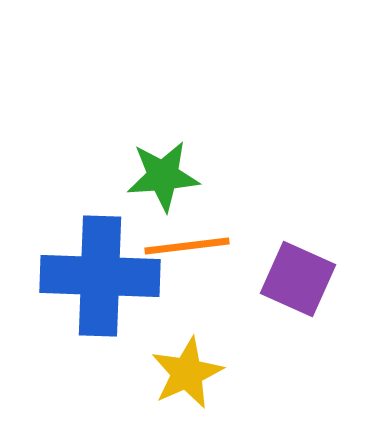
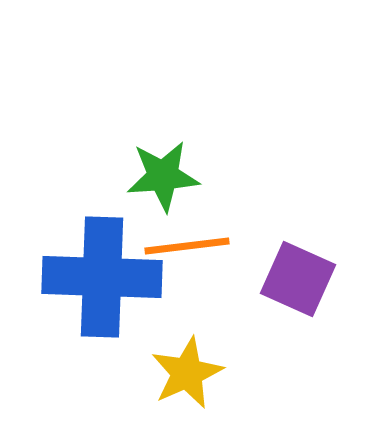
blue cross: moved 2 px right, 1 px down
